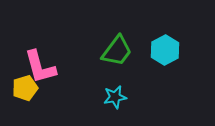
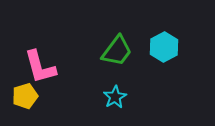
cyan hexagon: moved 1 px left, 3 px up
yellow pentagon: moved 8 px down
cyan star: rotated 20 degrees counterclockwise
